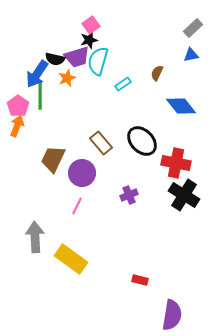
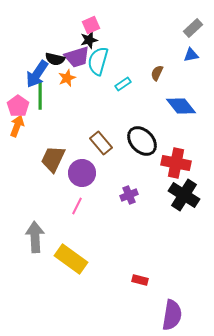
pink square: rotated 12 degrees clockwise
